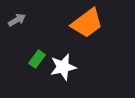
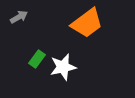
gray arrow: moved 2 px right, 3 px up
